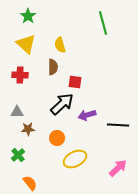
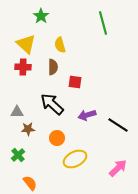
green star: moved 13 px right
red cross: moved 3 px right, 8 px up
black arrow: moved 10 px left; rotated 95 degrees counterclockwise
black line: rotated 30 degrees clockwise
